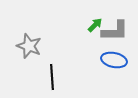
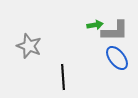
green arrow: rotated 35 degrees clockwise
blue ellipse: moved 3 px right, 2 px up; rotated 40 degrees clockwise
black line: moved 11 px right
